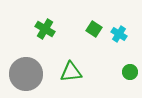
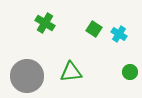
green cross: moved 6 px up
gray circle: moved 1 px right, 2 px down
